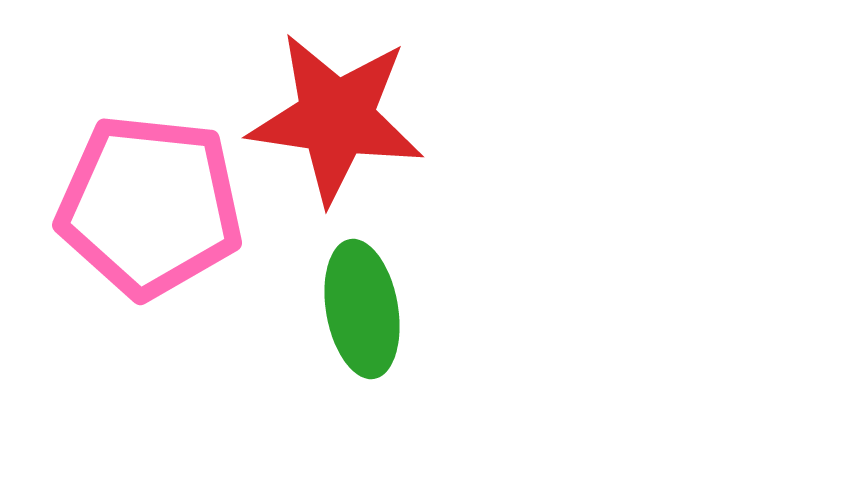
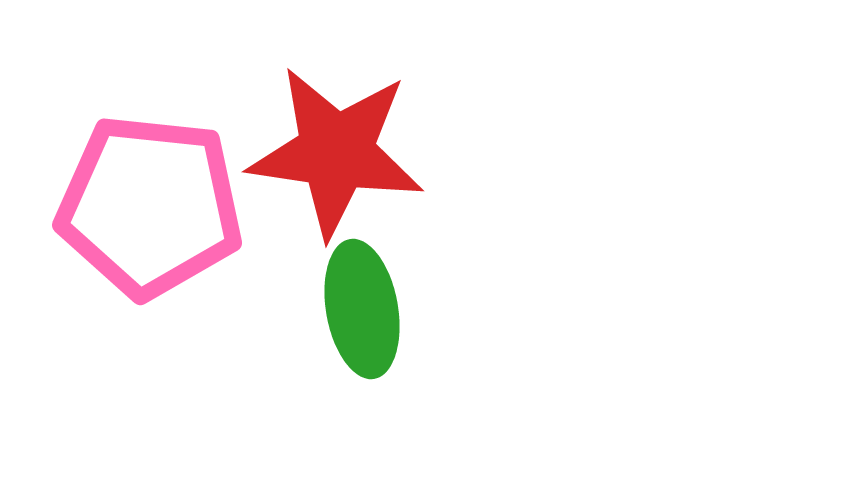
red star: moved 34 px down
